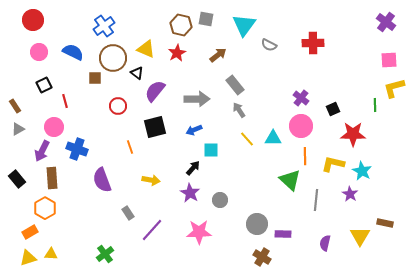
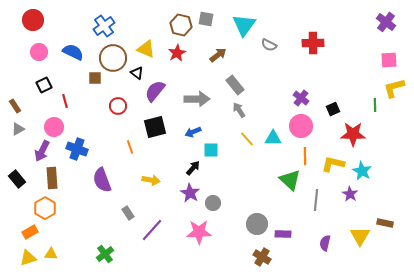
blue arrow at (194, 130): moved 1 px left, 2 px down
gray circle at (220, 200): moved 7 px left, 3 px down
